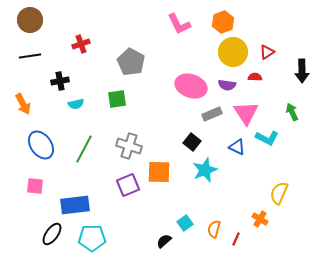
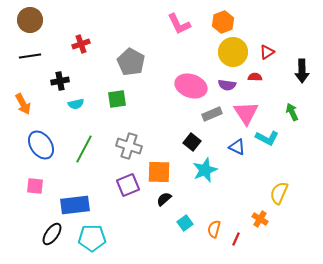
black semicircle: moved 42 px up
